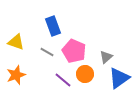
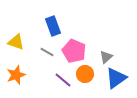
blue triangle: moved 3 px left
